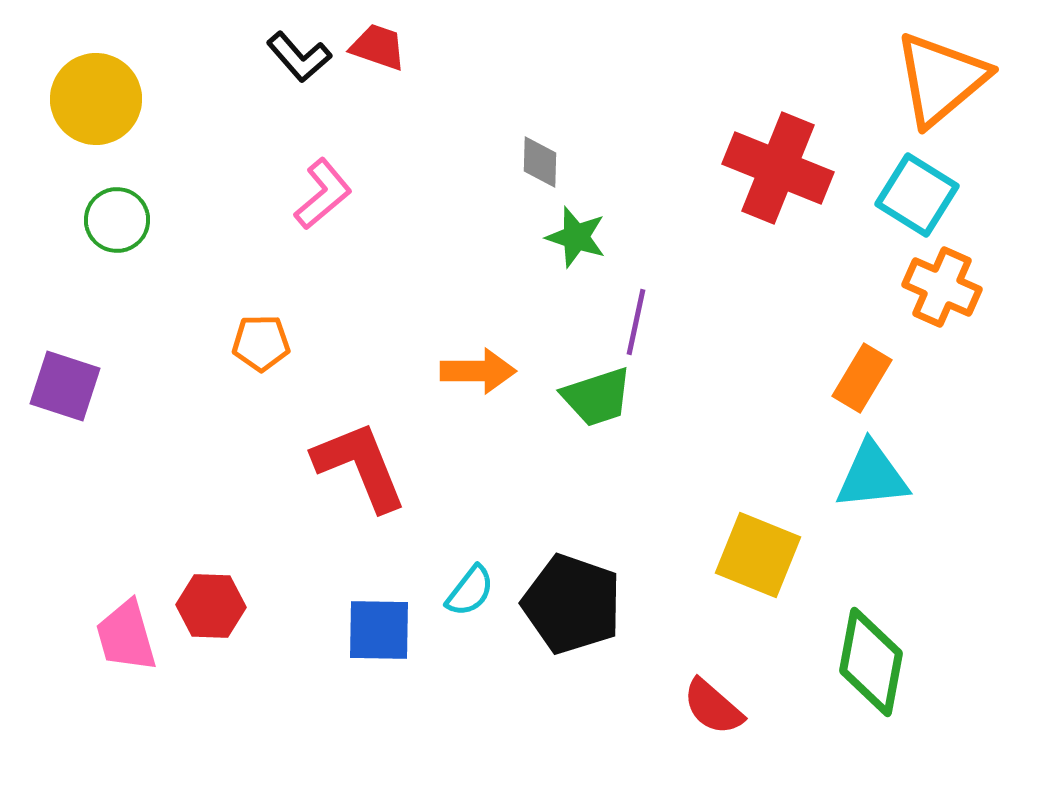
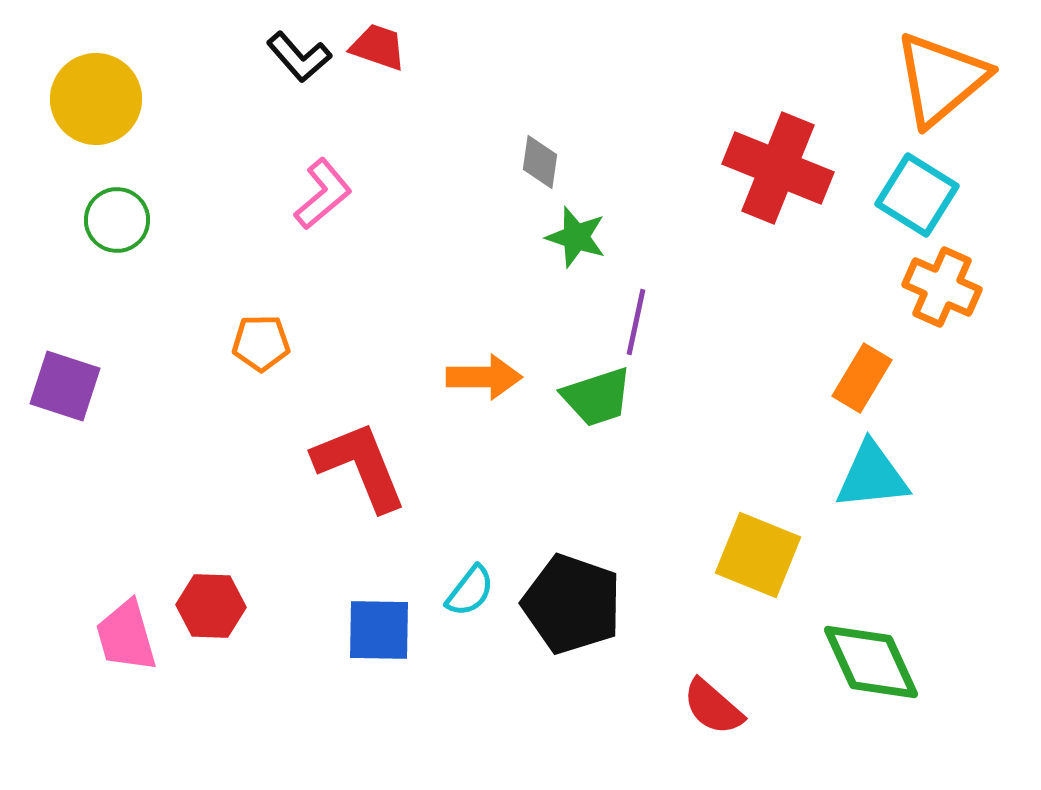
gray diamond: rotated 6 degrees clockwise
orange arrow: moved 6 px right, 6 px down
green diamond: rotated 35 degrees counterclockwise
